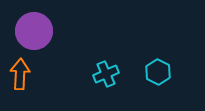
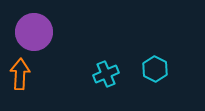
purple circle: moved 1 px down
cyan hexagon: moved 3 px left, 3 px up
